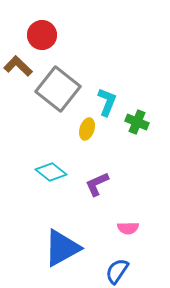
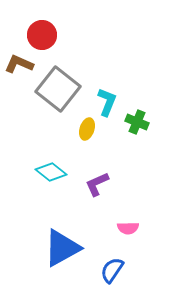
brown L-shape: moved 1 px right, 2 px up; rotated 20 degrees counterclockwise
blue semicircle: moved 5 px left, 1 px up
